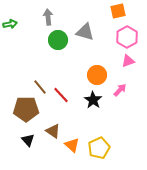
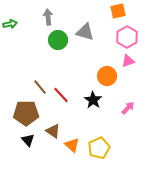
orange circle: moved 10 px right, 1 px down
pink arrow: moved 8 px right, 18 px down
brown pentagon: moved 4 px down
